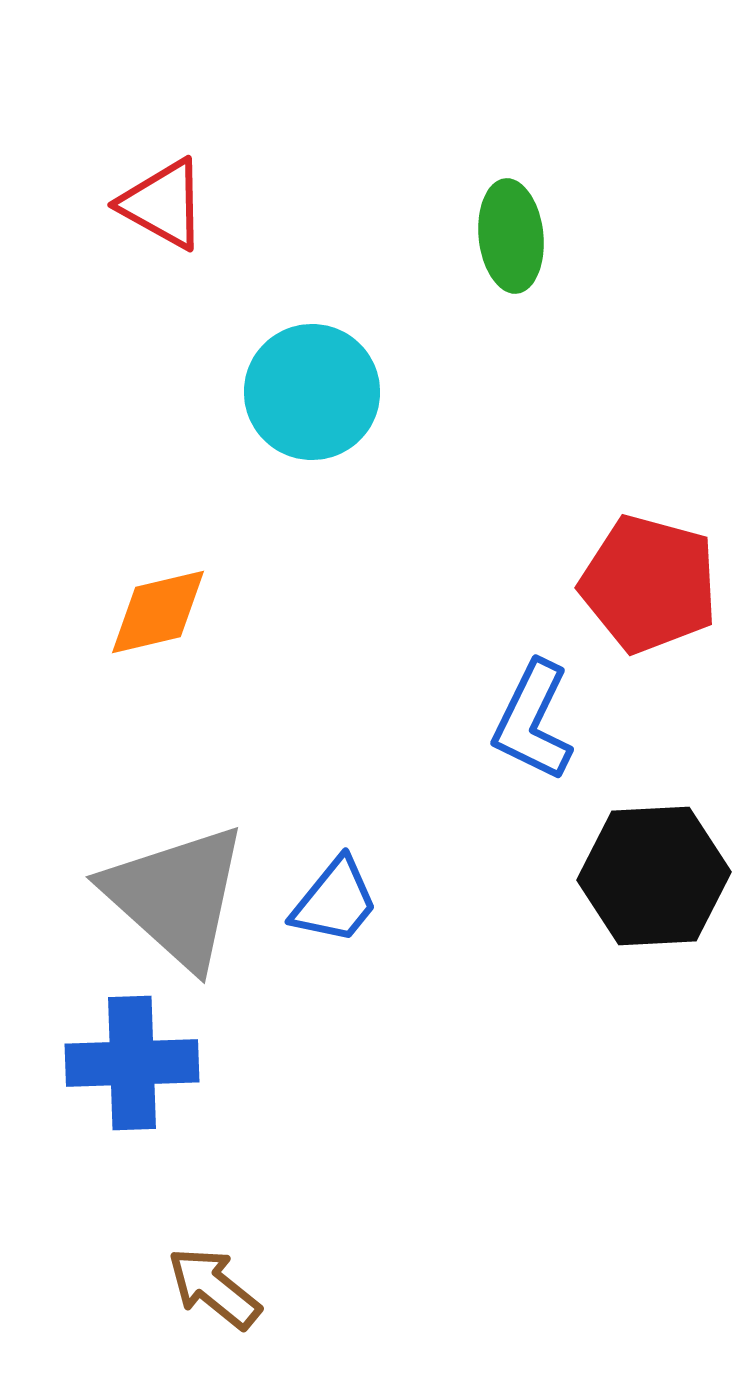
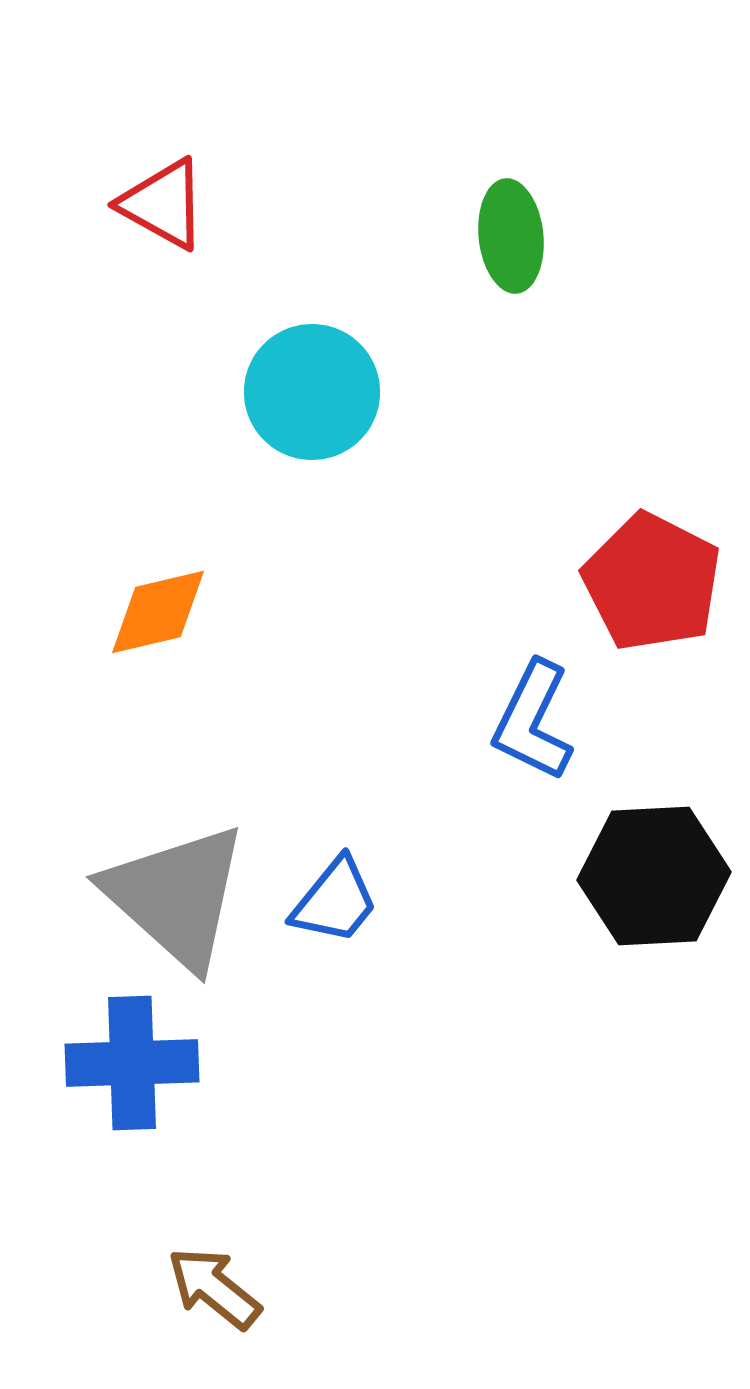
red pentagon: moved 3 px right, 2 px up; rotated 12 degrees clockwise
